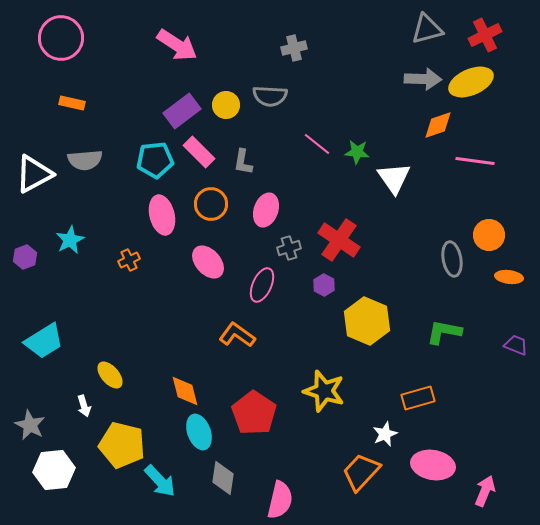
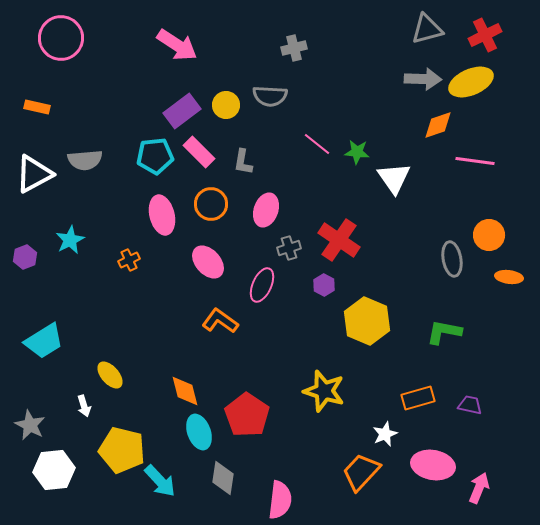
orange rectangle at (72, 103): moved 35 px left, 4 px down
cyan pentagon at (155, 160): moved 4 px up
orange L-shape at (237, 335): moved 17 px left, 14 px up
purple trapezoid at (516, 345): moved 46 px left, 60 px down; rotated 10 degrees counterclockwise
red pentagon at (254, 413): moved 7 px left, 2 px down
yellow pentagon at (122, 445): moved 5 px down
pink arrow at (485, 491): moved 6 px left, 3 px up
pink semicircle at (280, 500): rotated 6 degrees counterclockwise
